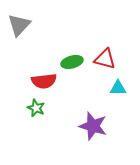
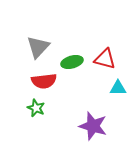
gray triangle: moved 19 px right, 22 px down
